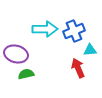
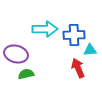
blue cross: moved 4 px down; rotated 20 degrees clockwise
